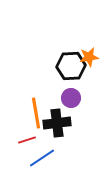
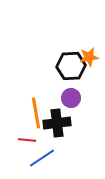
red line: rotated 24 degrees clockwise
